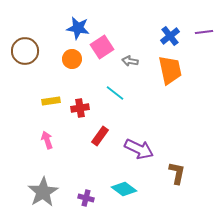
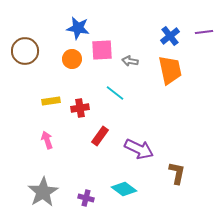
pink square: moved 3 px down; rotated 30 degrees clockwise
